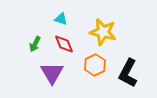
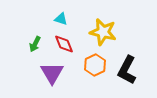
black L-shape: moved 1 px left, 3 px up
